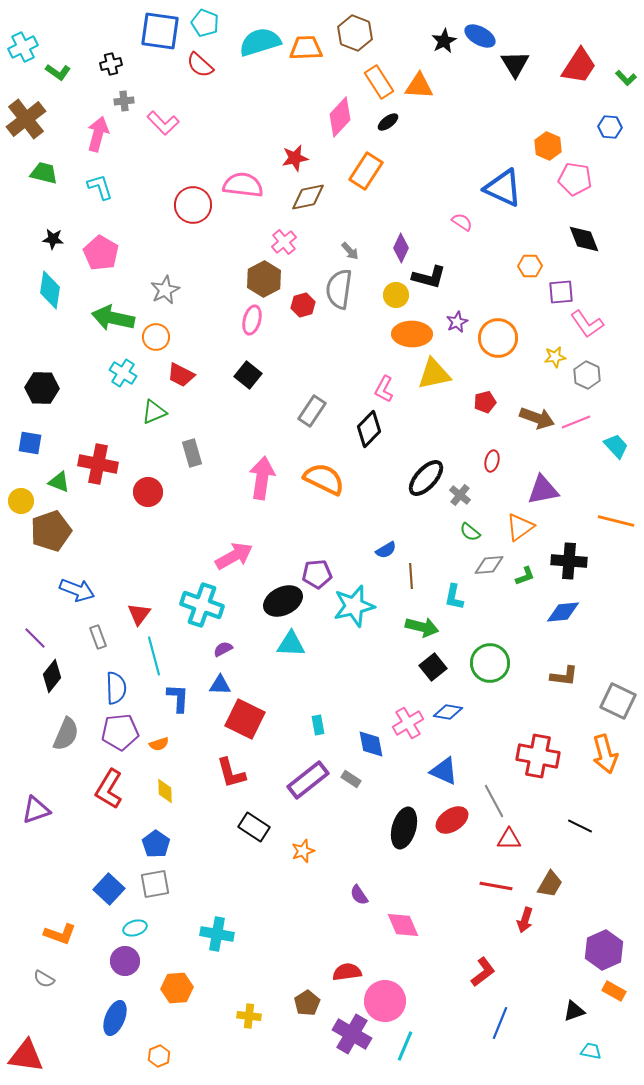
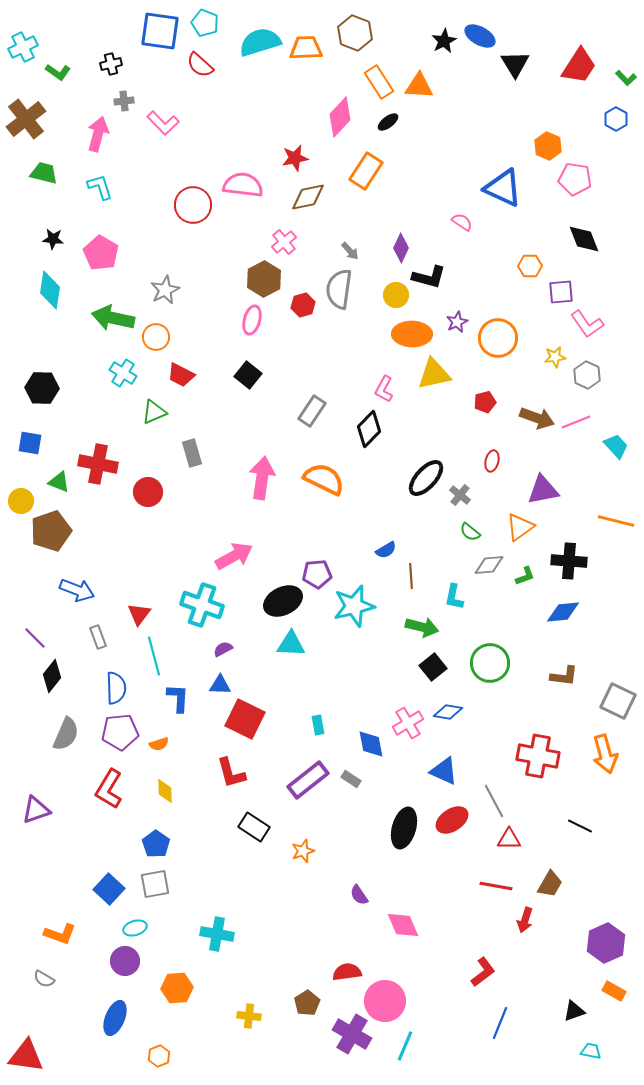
blue hexagon at (610, 127): moved 6 px right, 8 px up; rotated 25 degrees clockwise
purple hexagon at (604, 950): moved 2 px right, 7 px up
